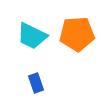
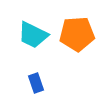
cyan trapezoid: moved 1 px right, 1 px up
